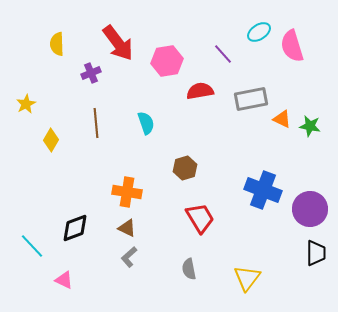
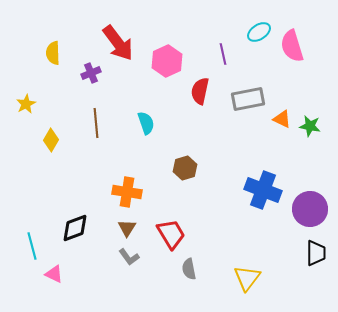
yellow semicircle: moved 4 px left, 9 px down
purple line: rotated 30 degrees clockwise
pink hexagon: rotated 16 degrees counterclockwise
red semicircle: rotated 68 degrees counterclockwise
gray rectangle: moved 3 px left
red trapezoid: moved 29 px left, 16 px down
brown triangle: rotated 36 degrees clockwise
cyan line: rotated 28 degrees clockwise
gray L-shape: rotated 85 degrees counterclockwise
pink triangle: moved 10 px left, 6 px up
